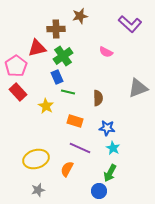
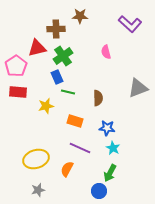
brown star: rotated 14 degrees clockwise
pink semicircle: rotated 48 degrees clockwise
red rectangle: rotated 42 degrees counterclockwise
yellow star: rotated 28 degrees clockwise
